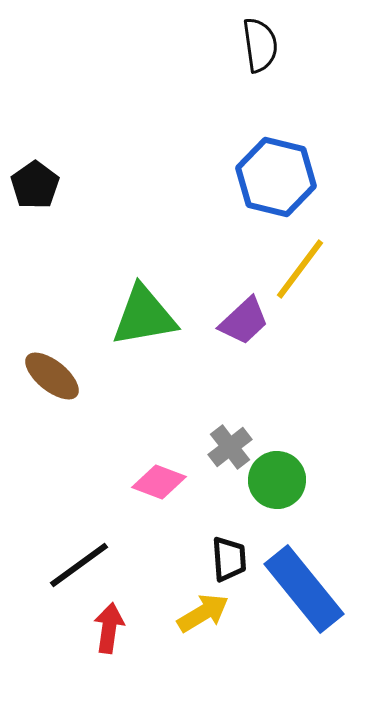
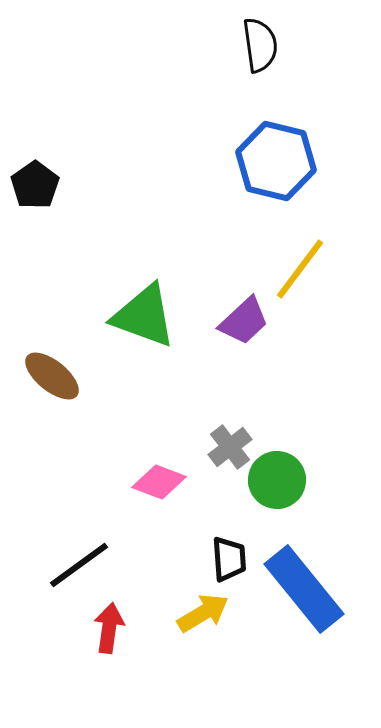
blue hexagon: moved 16 px up
green triangle: rotated 30 degrees clockwise
